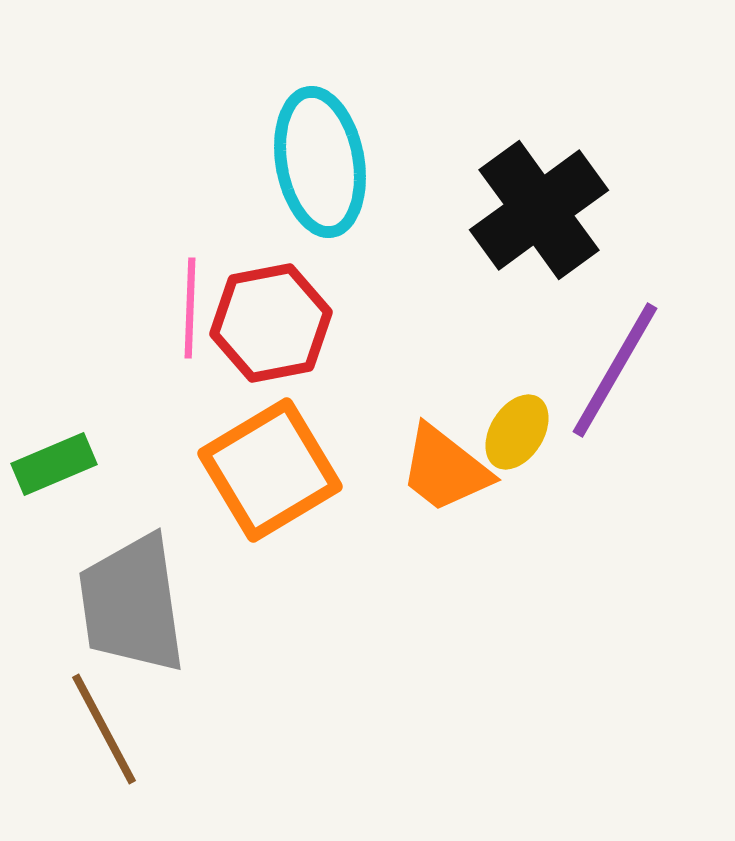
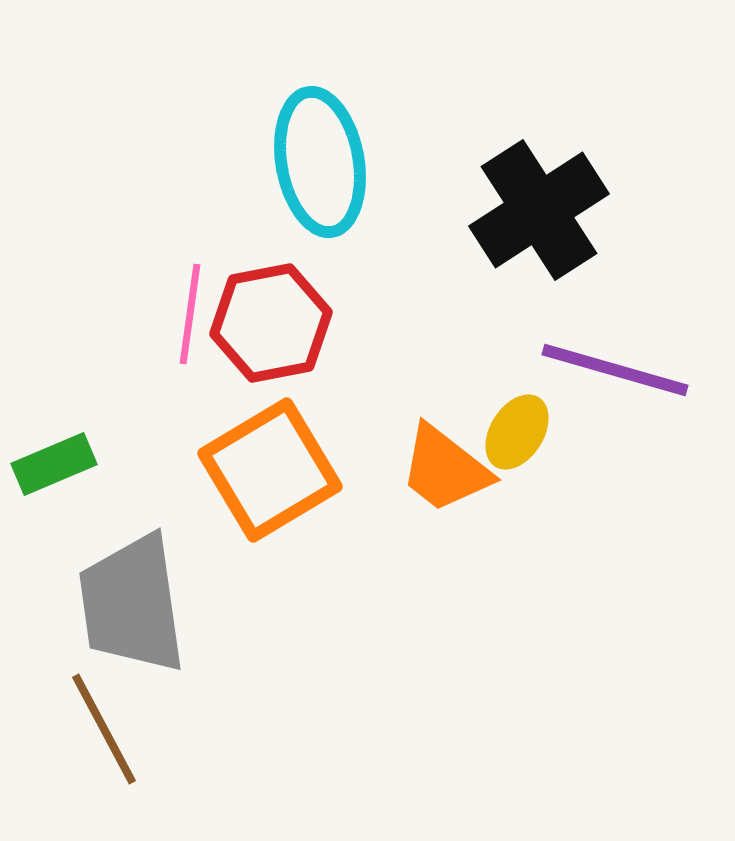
black cross: rotated 3 degrees clockwise
pink line: moved 6 px down; rotated 6 degrees clockwise
purple line: rotated 76 degrees clockwise
